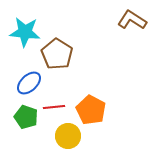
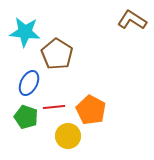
blue ellipse: rotated 20 degrees counterclockwise
